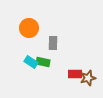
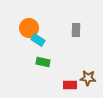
gray rectangle: moved 23 px right, 13 px up
cyan rectangle: moved 7 px right, 22 px up
red rectangle: moved 5 px left, 11 px down
brown star: rotated 21 degrees clockwise
